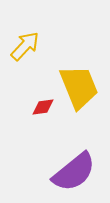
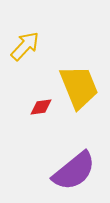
red diamond: moved 2 px left
purple semicircle: moved 1 px up
